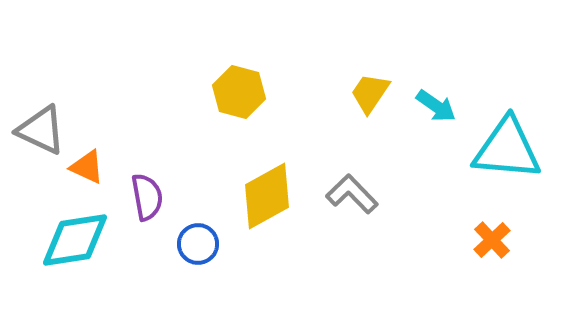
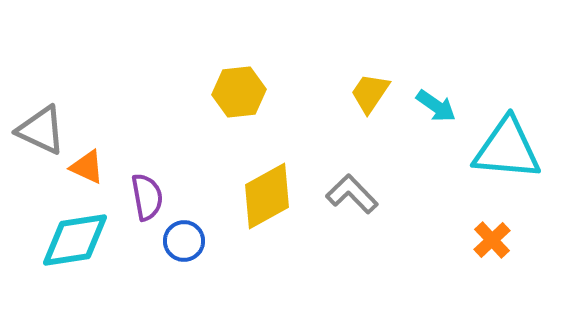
yellow hexagon: rotated 21 degrees counterclockwise
blue circle: moved 14 px left, 3 px up
